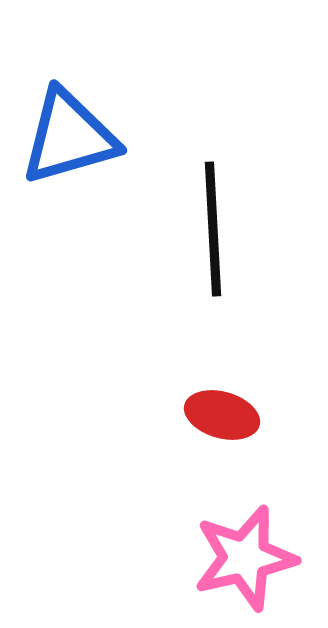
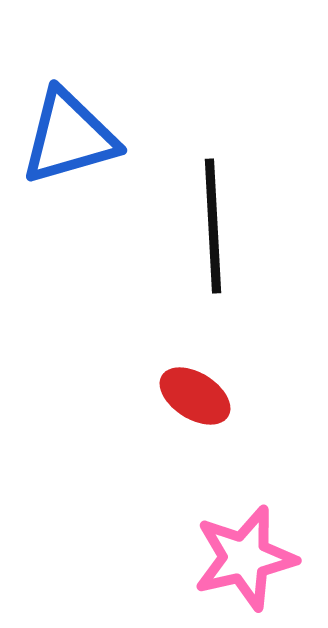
black line: moved 3 px up
red ellipse: moved 27 px left, 19 px up; rotated 16 degrees clockwise
